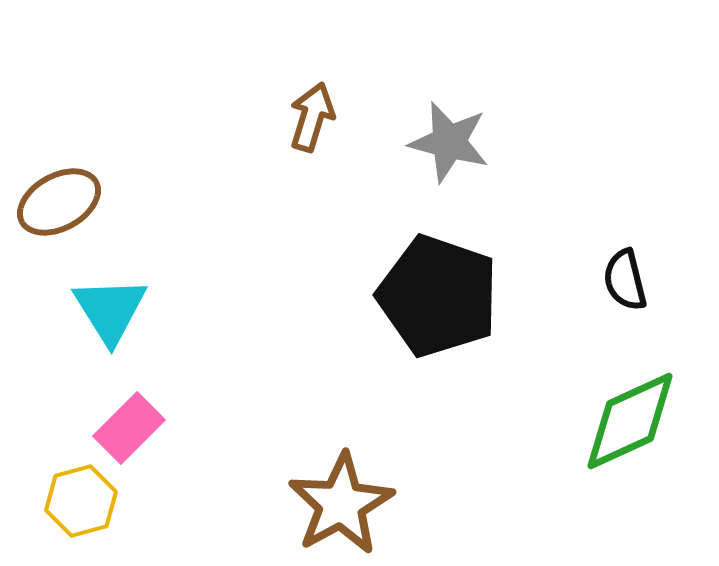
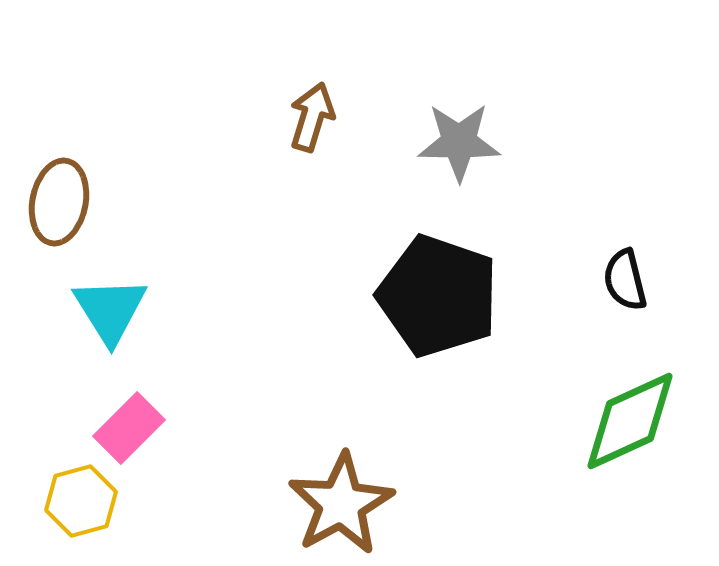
gray star: moved 10 px right; rotated 14 degrees counterclockwise
brown ellipse: rotated 50 degrees counterclockwise
